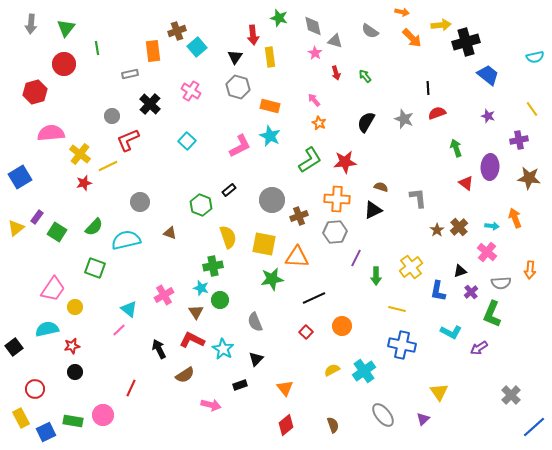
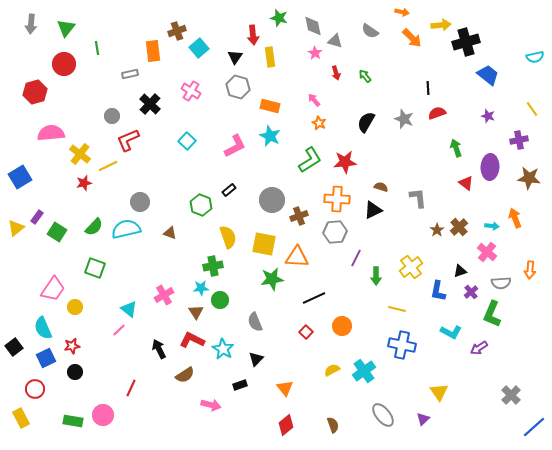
cyan square at (197, 47): moved 2 px right, 1 px down
pink L-shape at (240, 146): moved 5 px left
cyan semicircle at (126, 240): moved 11 px up
cyan star at (201, 288): rotated 21 degrees counterclockwise
cyan semicircle at (47, 329): moved 4 px left, 1 px up; rotated 100 degrees counterclockwise
blue square at (46, 432): moved 74 px up
